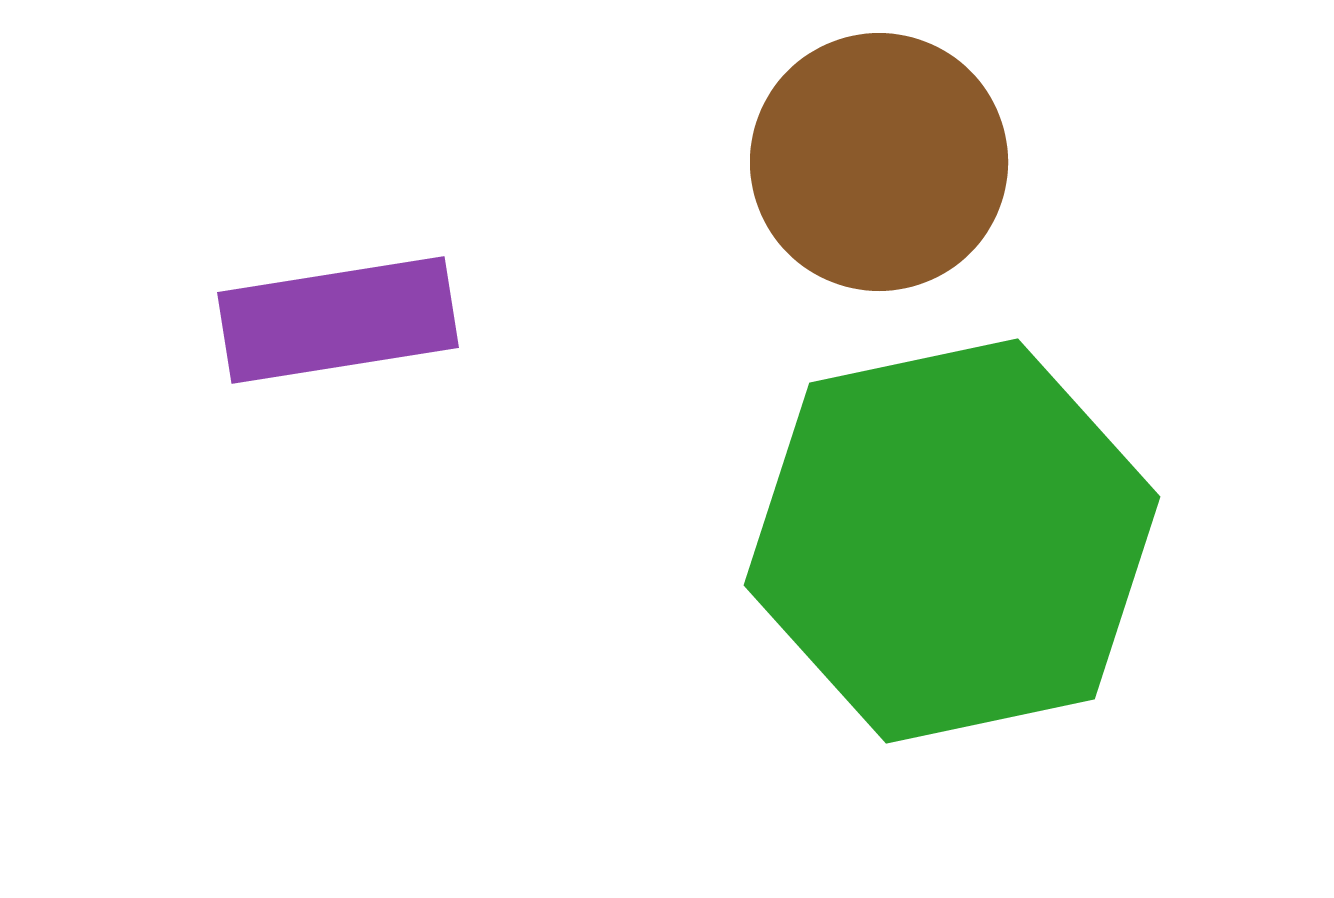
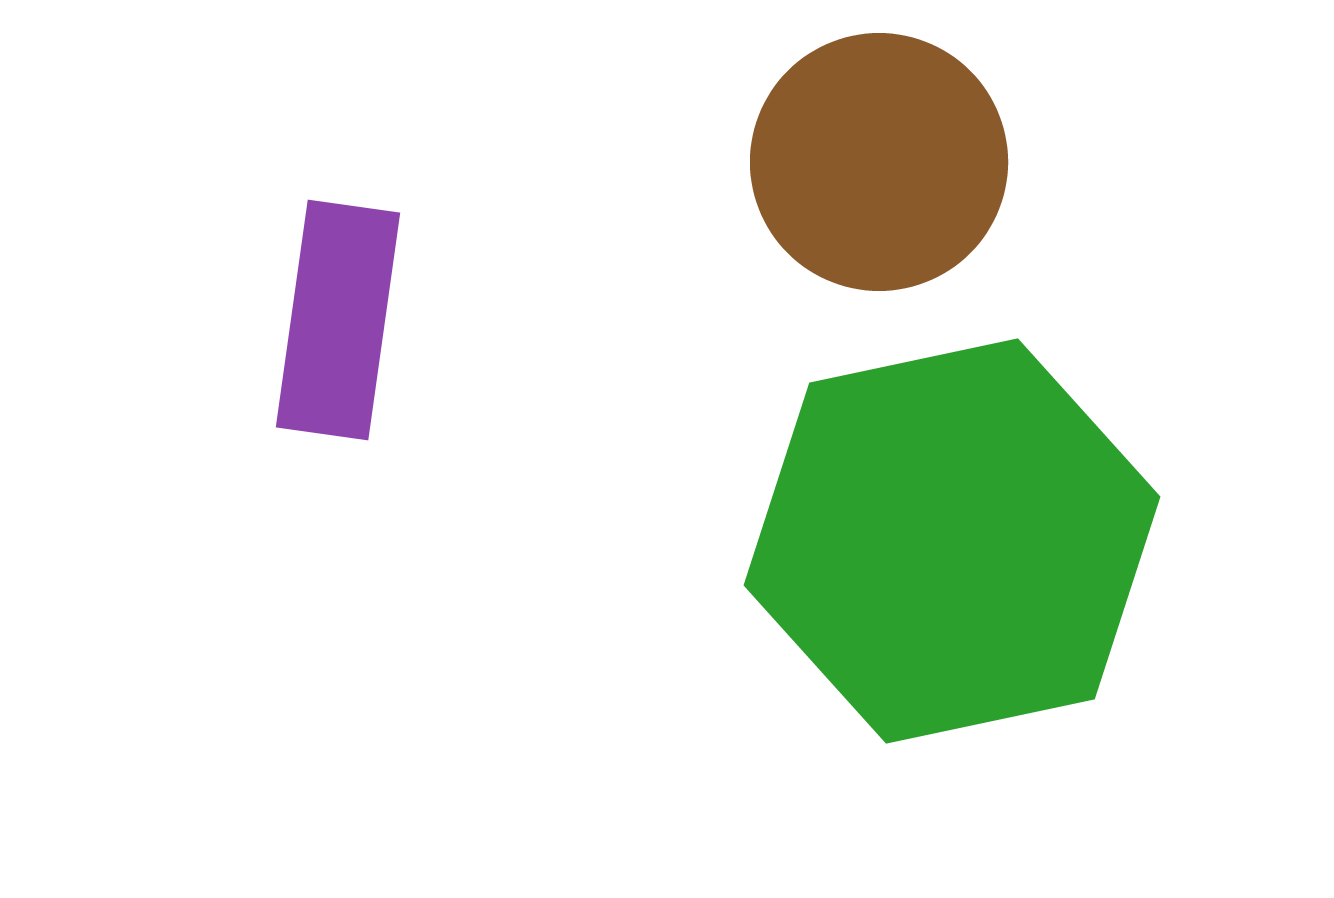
purple rectangle: rotated 73 degrees counterclockwise
